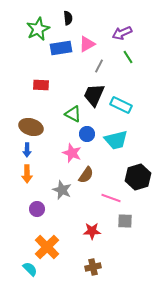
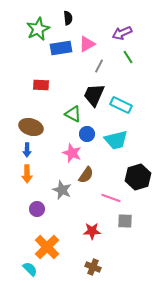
brown cross: rotated 35 degrees clockwise
